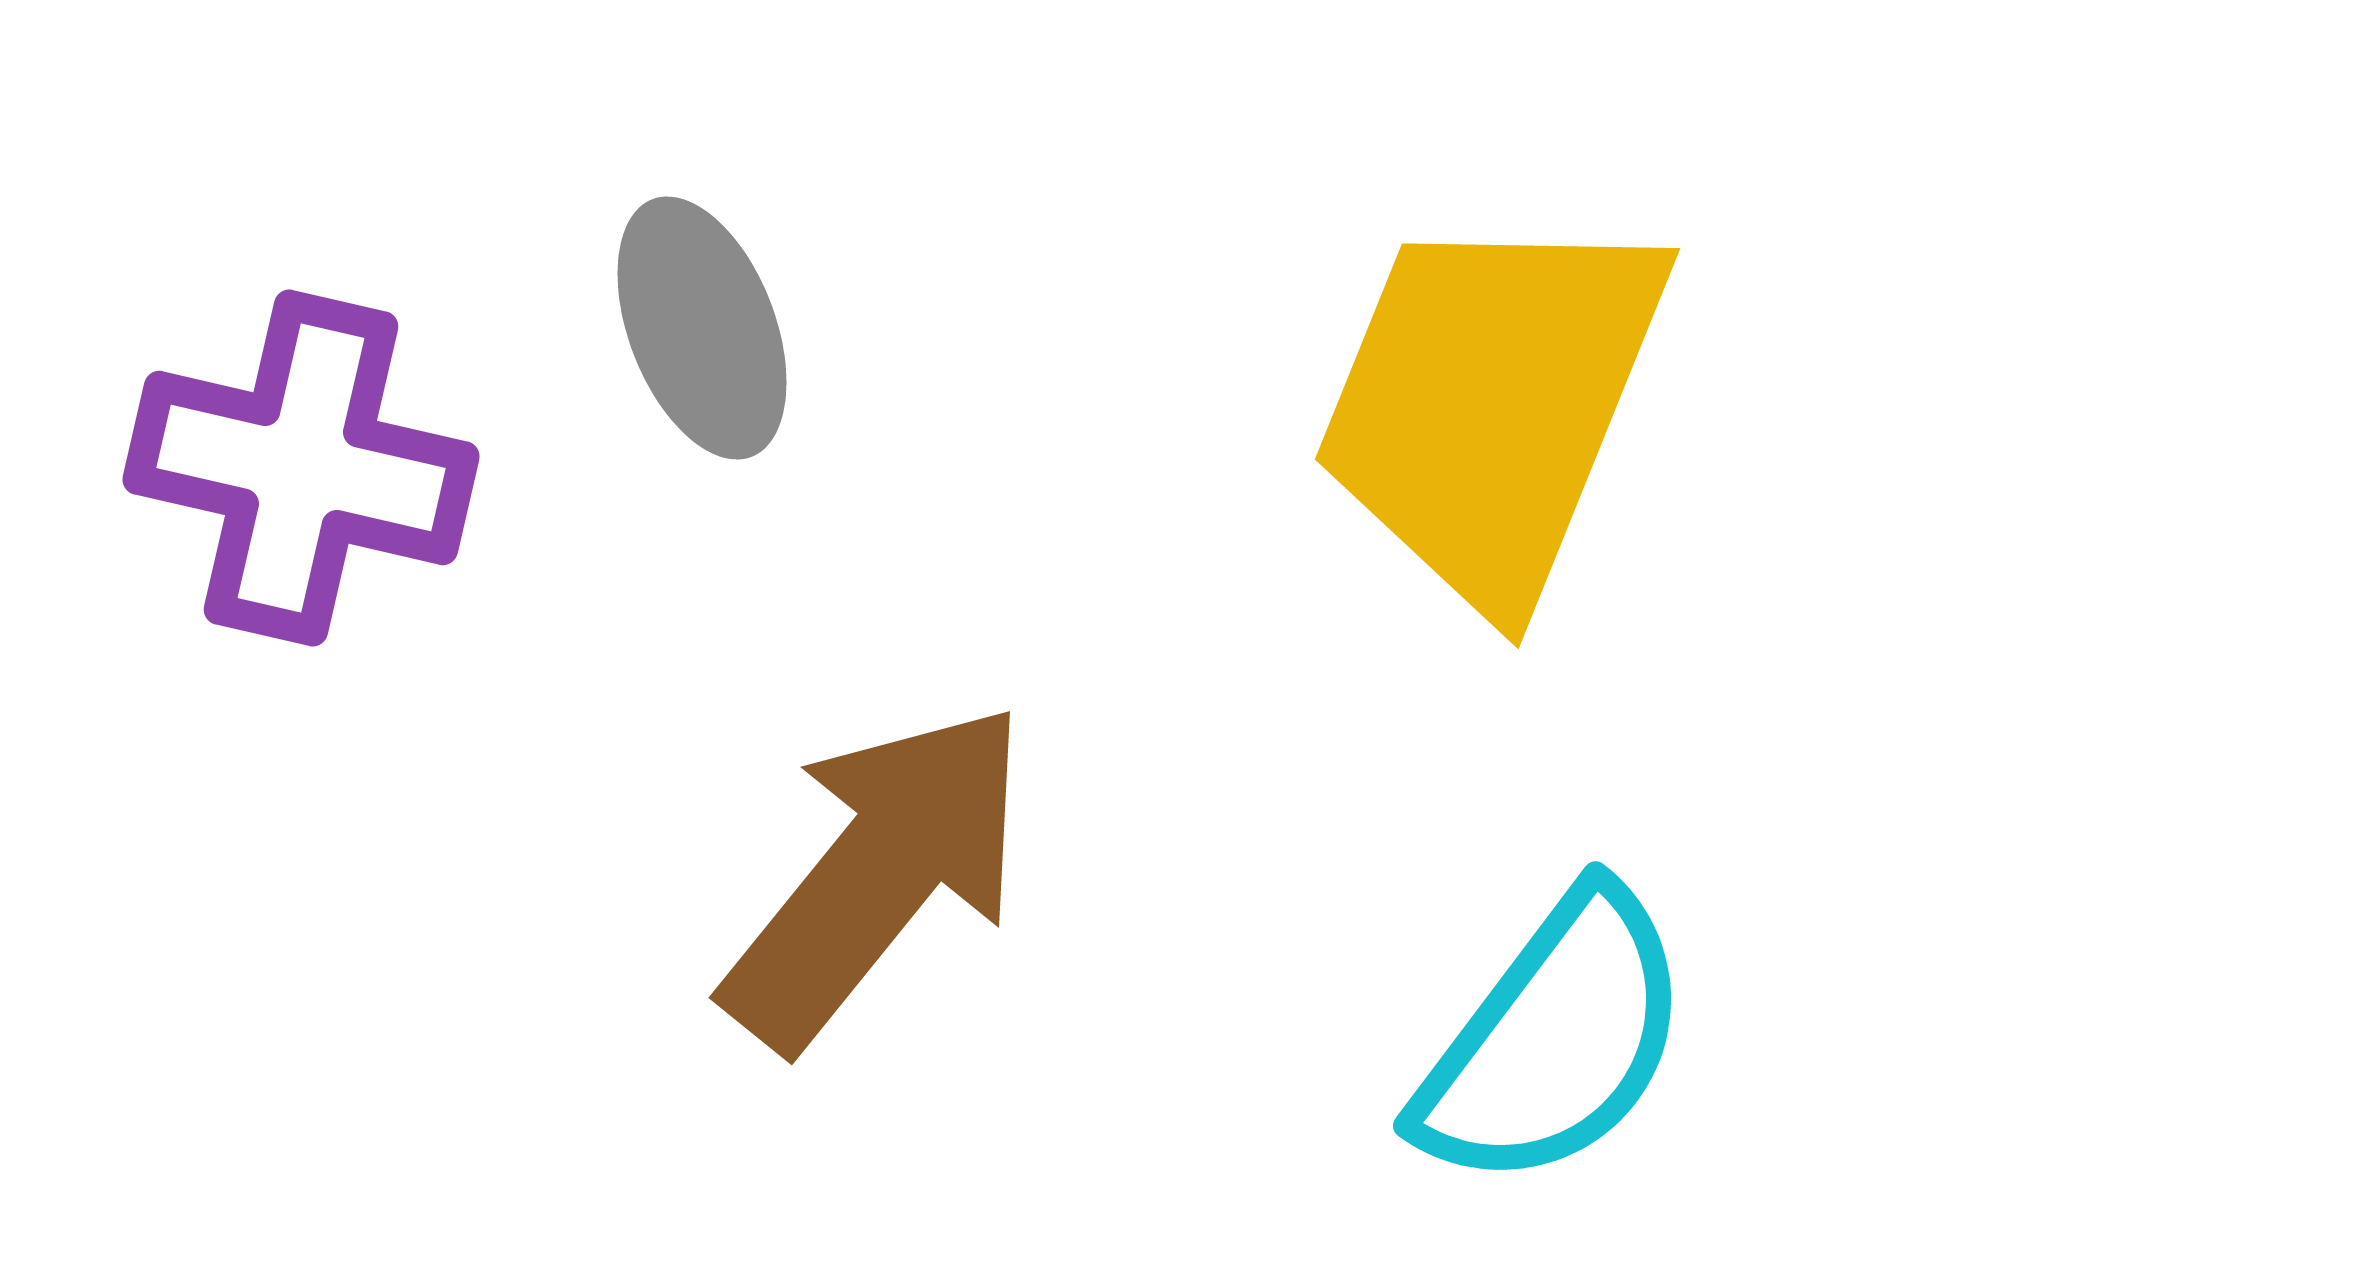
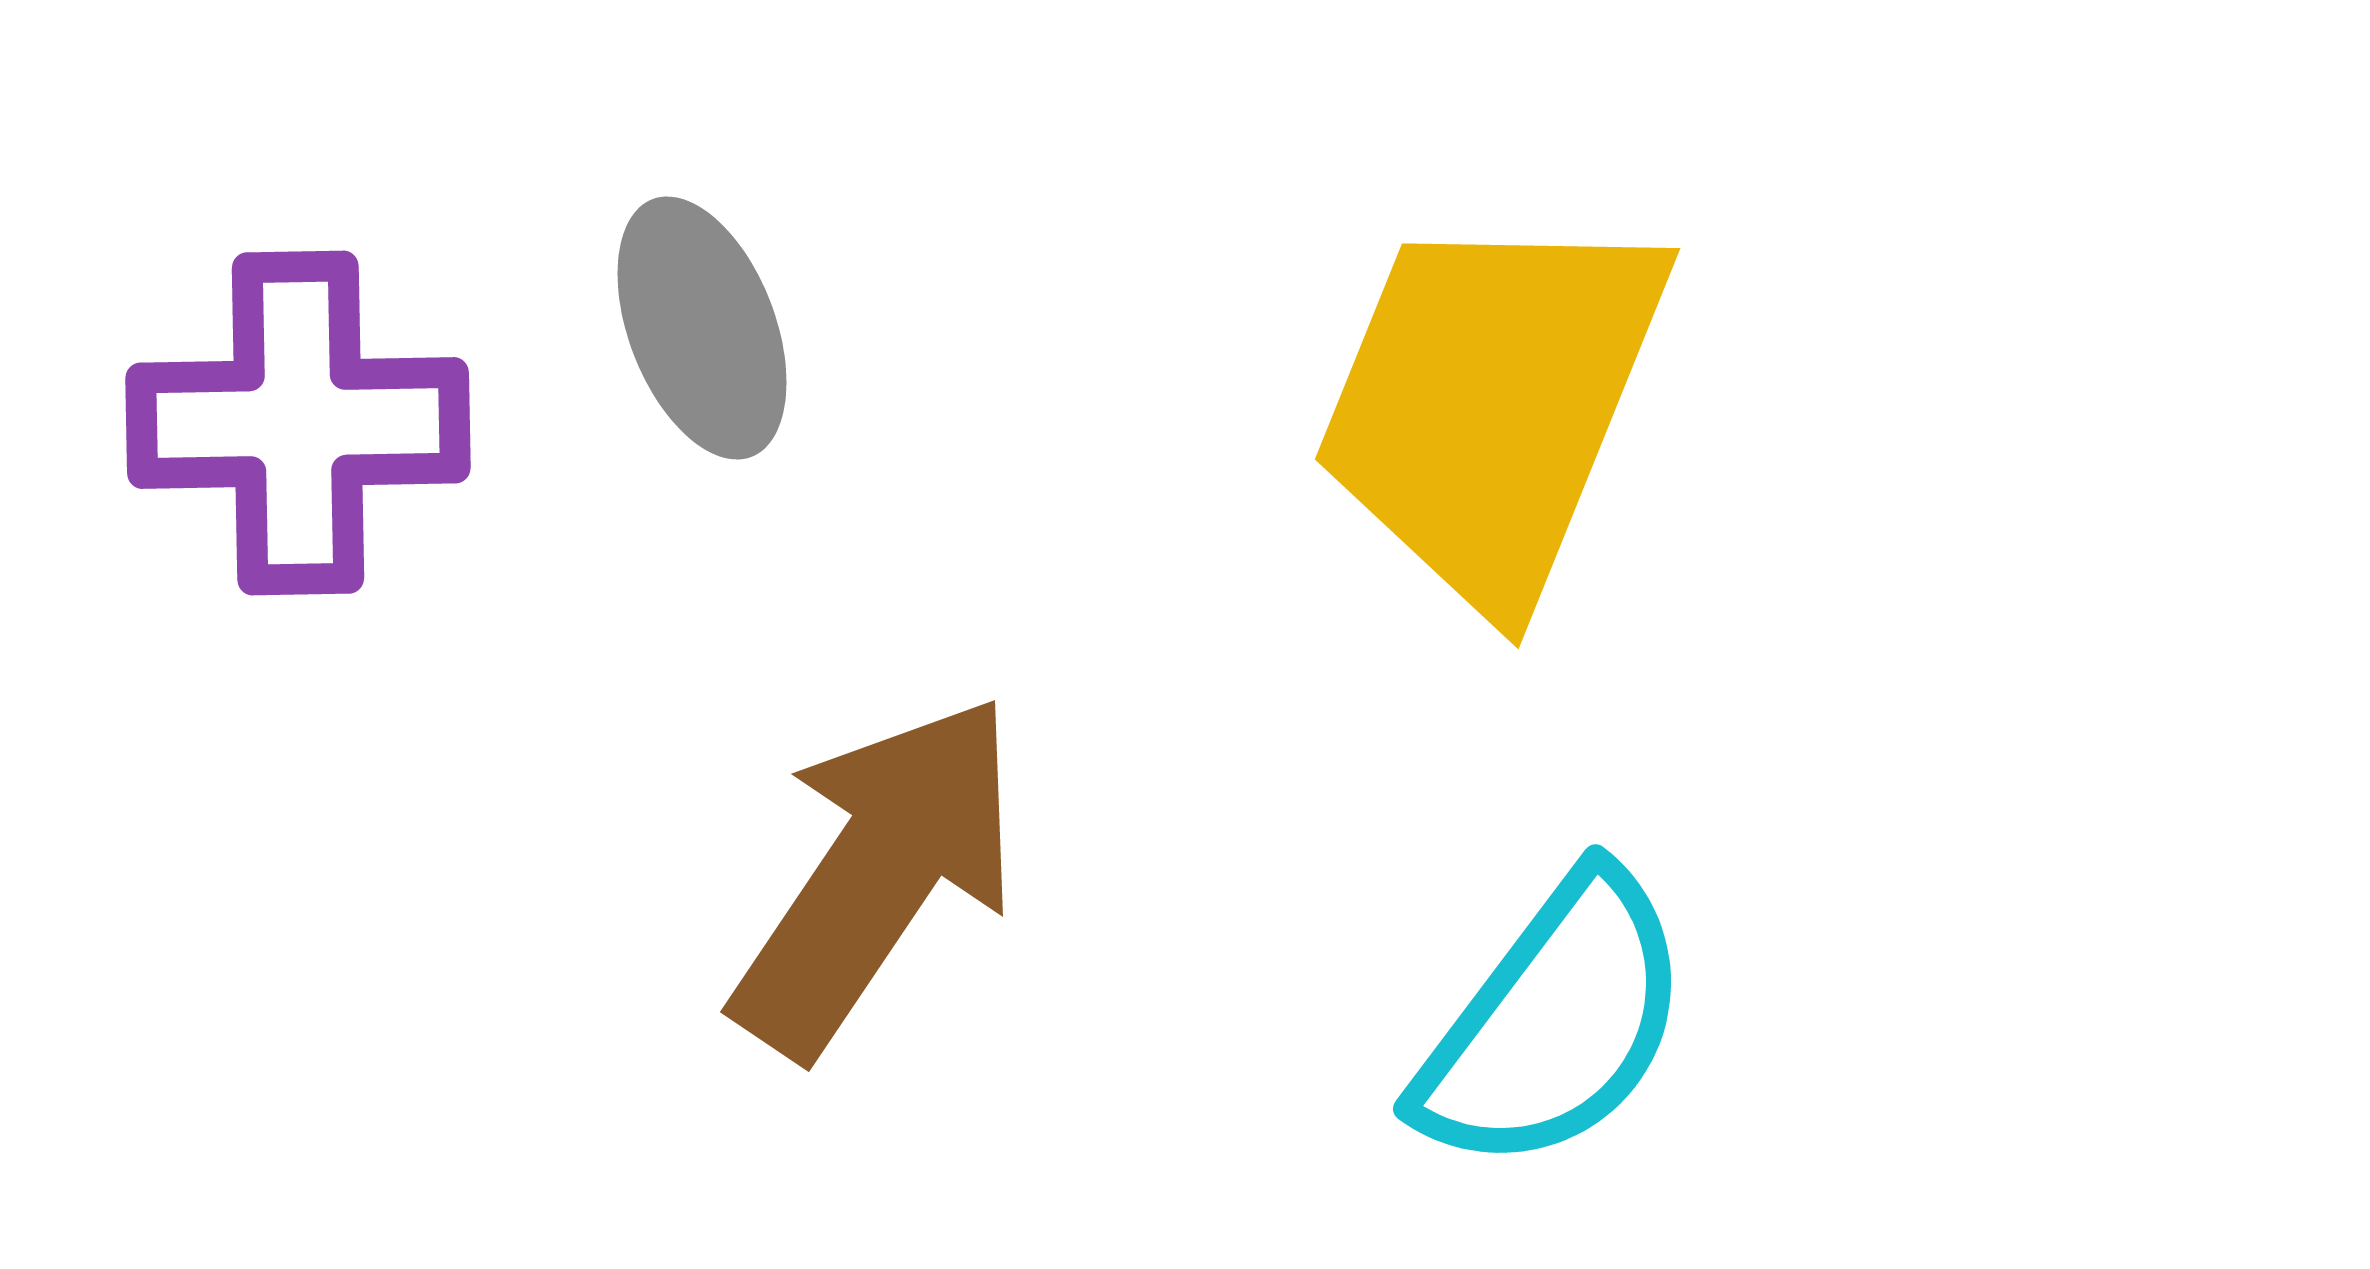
purple cross: moved 3 px left, 45 px up; rotated 14 degrees counterclockwise
brown arrow: rotated 5 degrees counterclockwise
cyan semicircle: moved 17 px up
